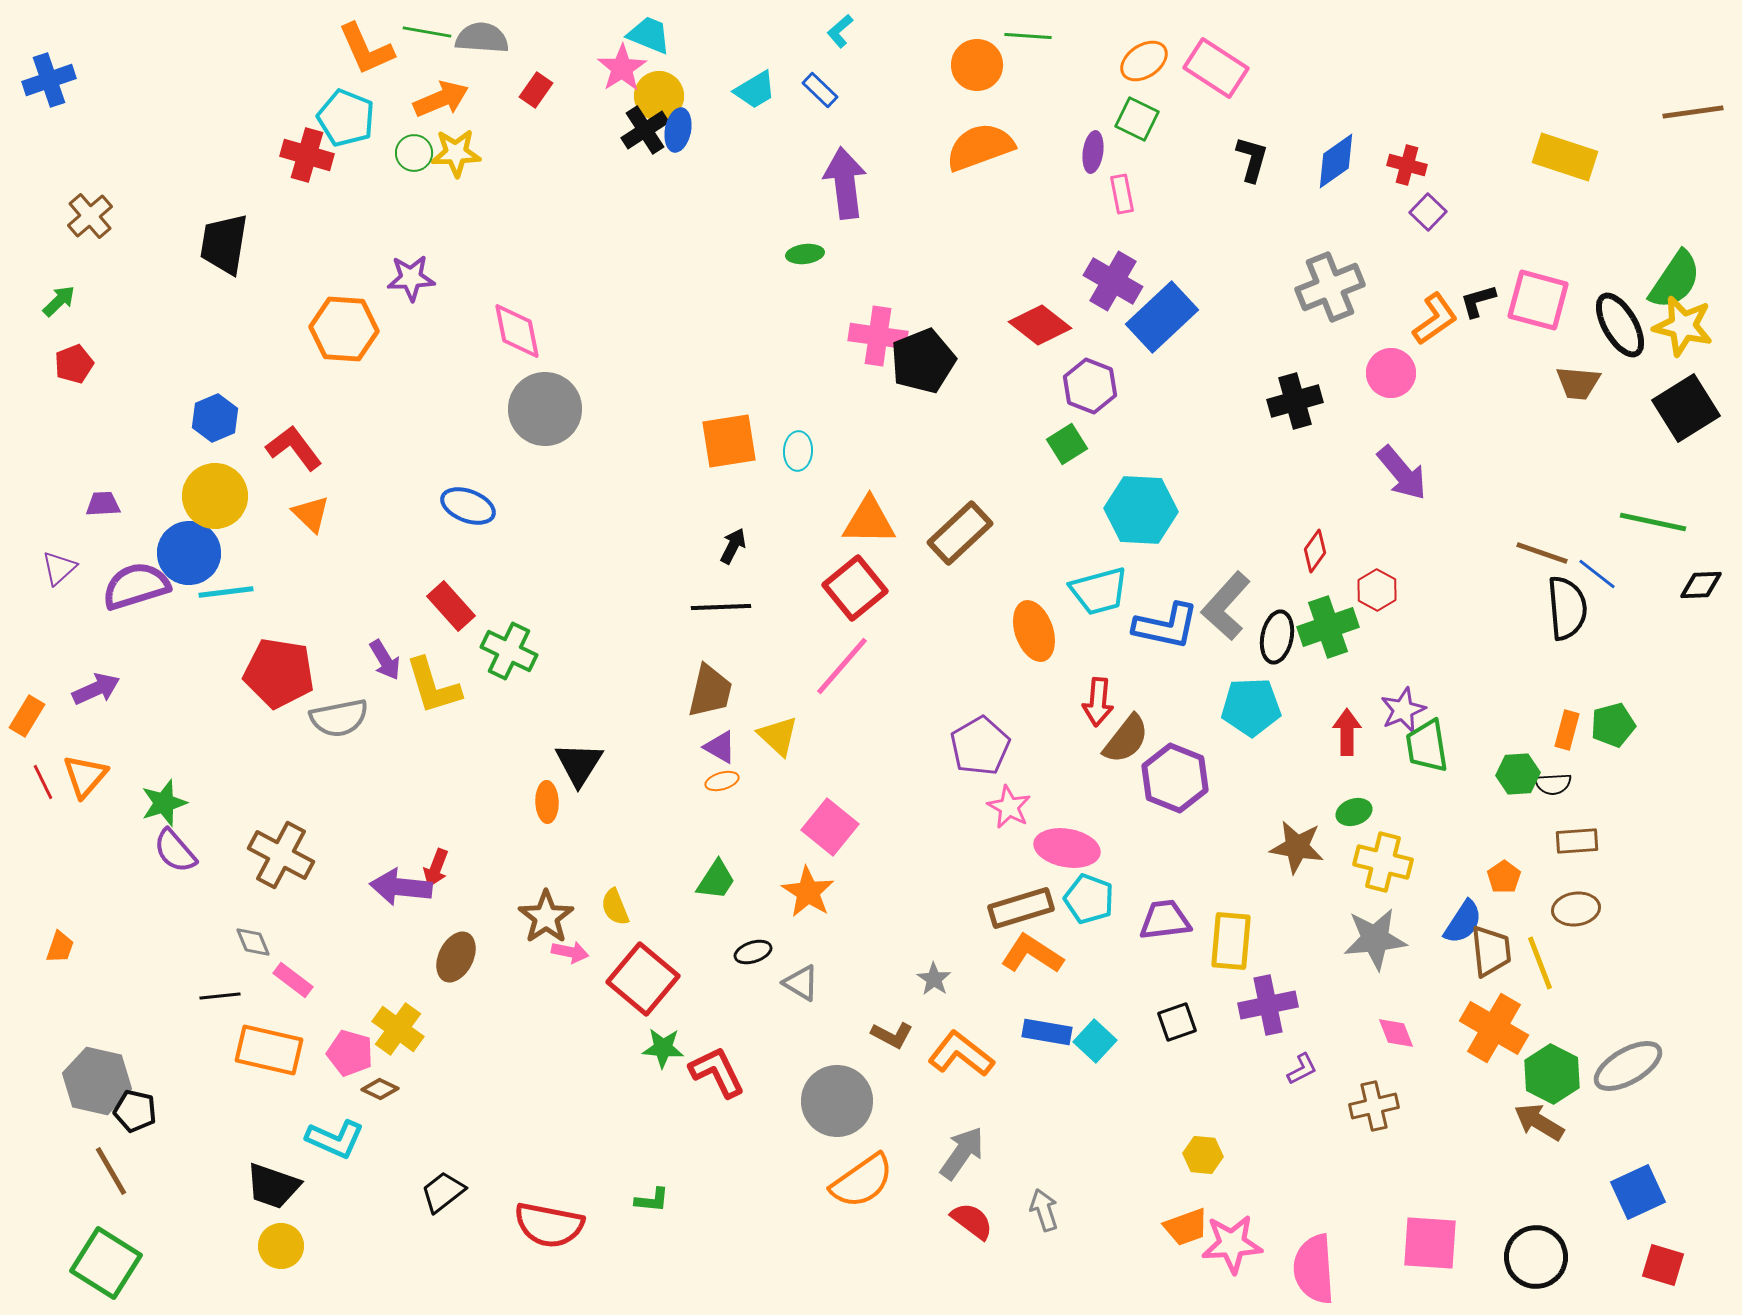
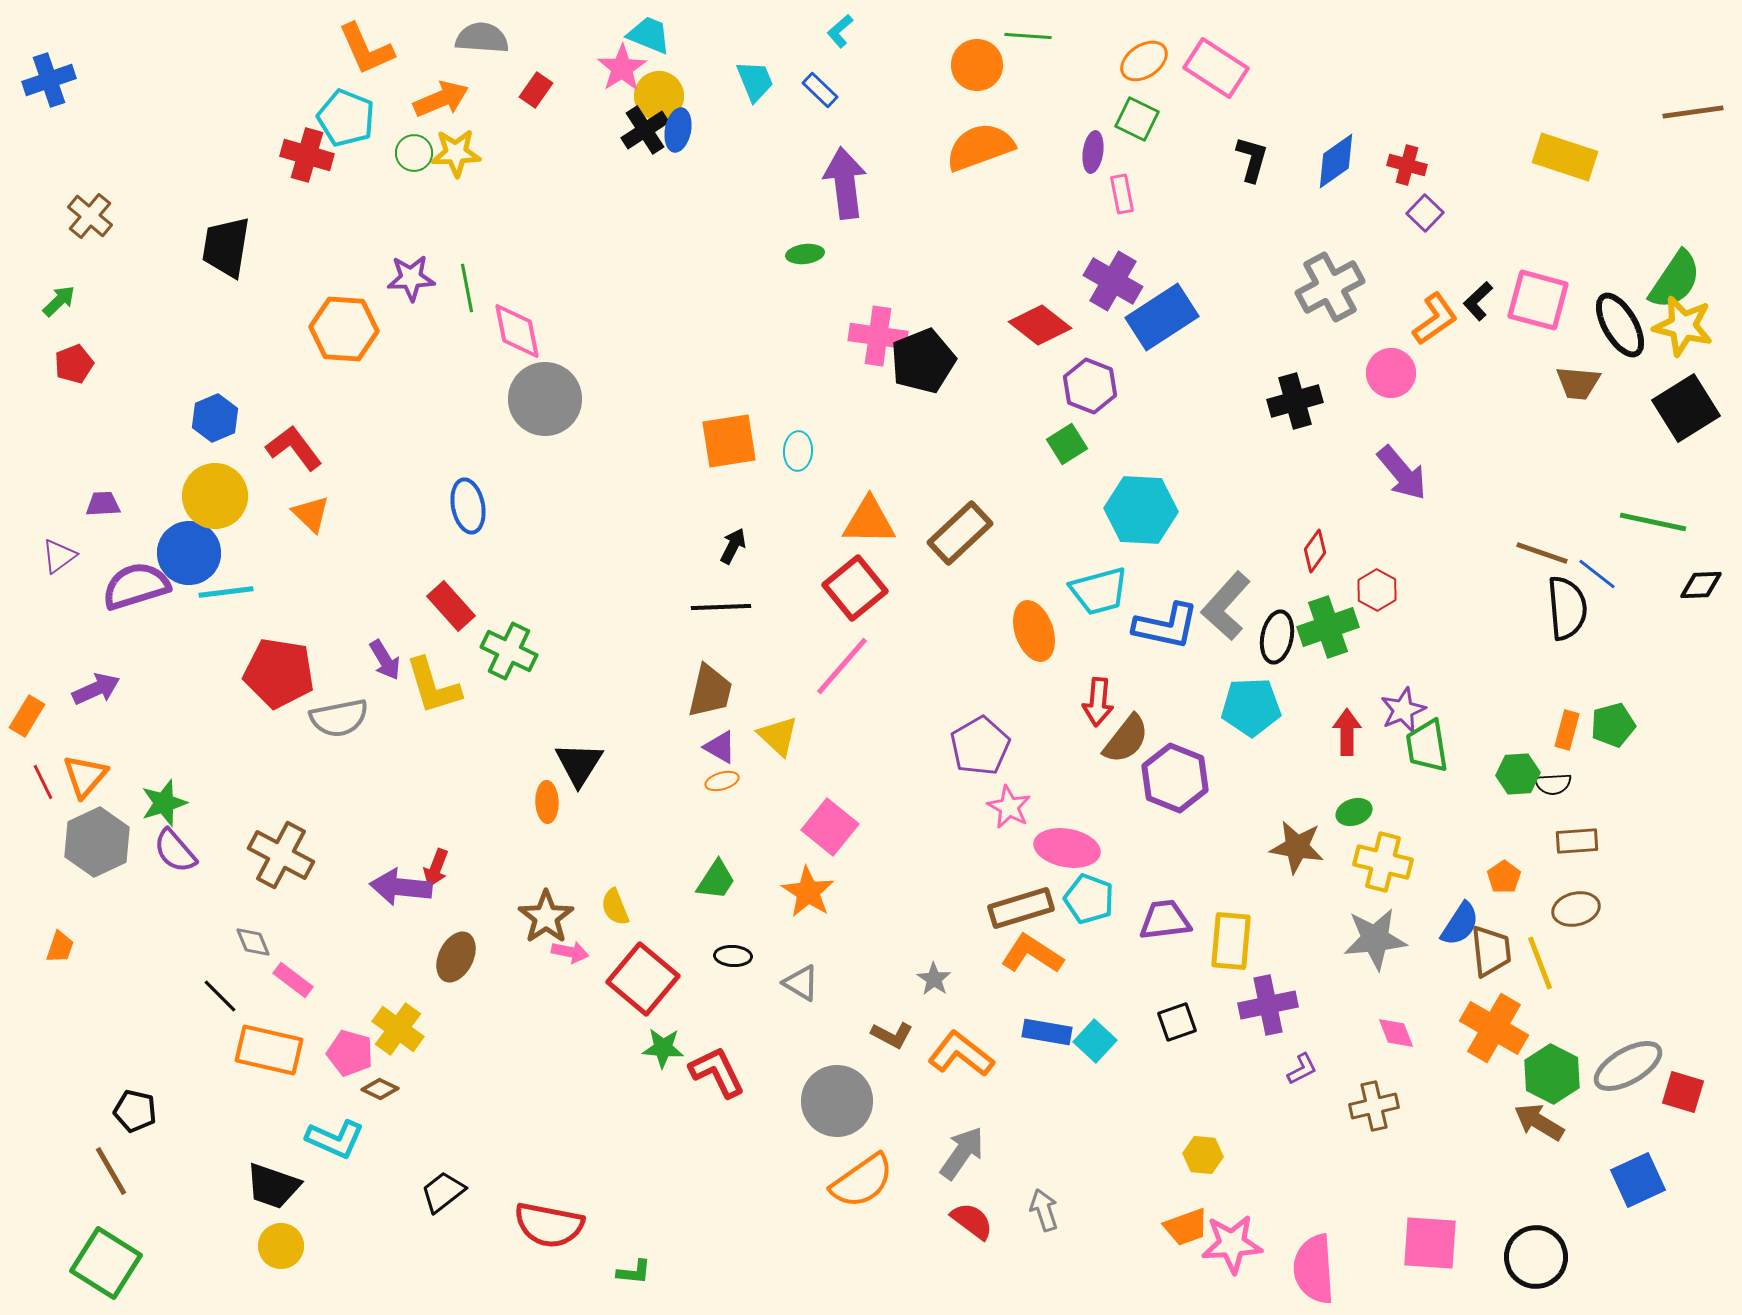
green line at (427, 32): moved 40 px right, 256 px down; rotated 69 degrees clockwise
cyan trapezoid at (755, 90): moved 9 px up; rotated 81 degrees counterclockwise
purple square at (1428, 212): moved 3 px left, 1 px down
brown cross at (90, 216): rotated 9 degrees counterclockwise
black trapezoid at (224, 244): moved 2 px right, 3 px down
gray cross at (1330, 287): rotated 6 degrees counterclockwise
black L-shape at (1478, 301): rotated 27 degrees counterclockwise
blue rectangle at (1162, 317): rotated 10 degrees clockwise
gray circle at (545, 409): moved 10 px up
blue ellipse at (468, 506): rotated 58 degrees clockwise
purple triangle at (59, 568): moved 12 px up; rotated 6 degrees clockwise
brown ellipse at (1576, 909): rotated 6 degrees counterclockwise
blue semicircle at (1463, 922): moved 3 px left, 2 px down
black ellipse at (753, 952): moved 20 px left, 4 px down; rotated 21 degrees clockwise
black line at (220, 996): rotated 51 degrees clockwise
gray hexagon at (97, 1081): moved 239 px up; rotated 22 degrees clockwise
blue square at (1638, 1192): moved 12 px up
green L-shape at (652, 1200): moved 18 px left, 72 px down
red square at (1663, 1265): moved 20 px right, 173 px up
